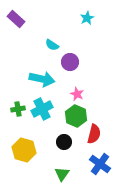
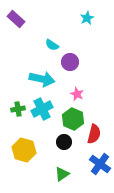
green hexagon: moved 3 px left, 3 px down
green triangle: rotated 21 degrees clockwise
